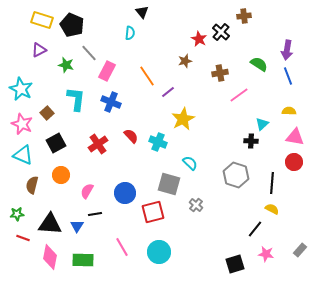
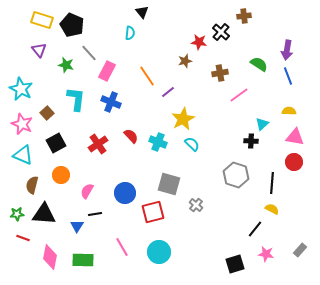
red star at (199, 39): moved 3 px down; rotated 21 degrees counterclockwise
purple triangle at (39, 50): rotated 42 degrees counterclockwise
cyan semicircle at (190, 163): moved 2 px right, 19 px up
black triangle at (50, 224): moved 6 px left, 10 px up
